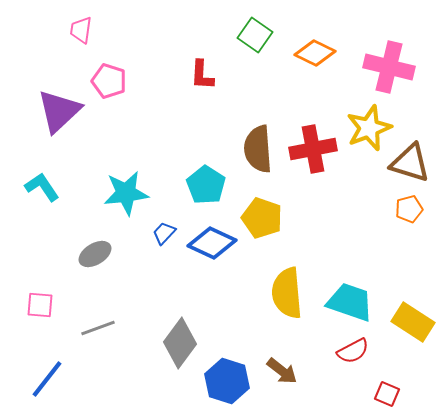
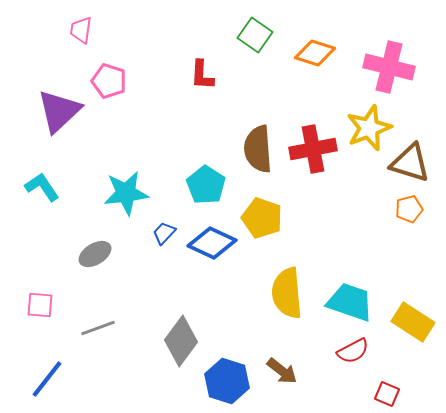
orange diamond: rotated 9 degrees counterclockwise
gray diamond: moved 1 px right, 2 px up
